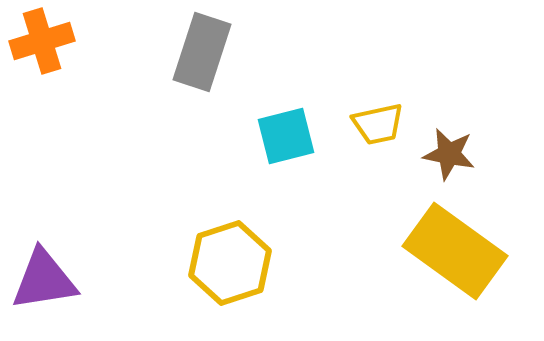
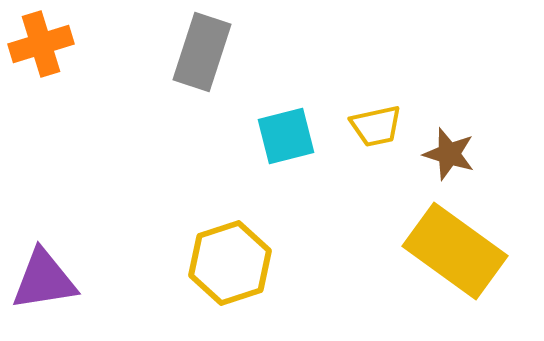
orange cross: moved 1 px left, 3 px down
yellow trapezoid: moved 2 px left, 2 px down
brown star: rotated 6 degrees clockwise
